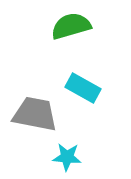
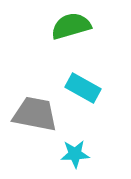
cyan star: moved 8 px right, 3 px up; rotated 8 degrees counterclockwise
